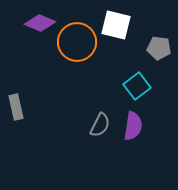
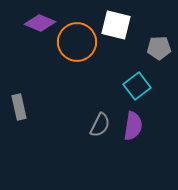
gray pentagon: rotated 10 degrees counterclockwise
gray rectangle: moved 3 px right
